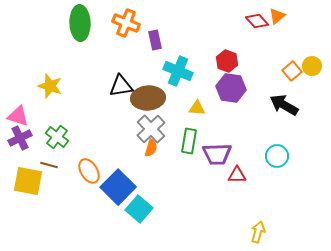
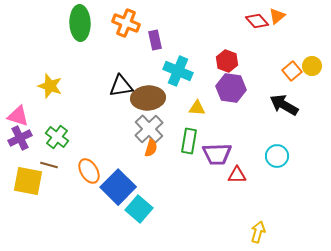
gray cross: moved 2 px left
